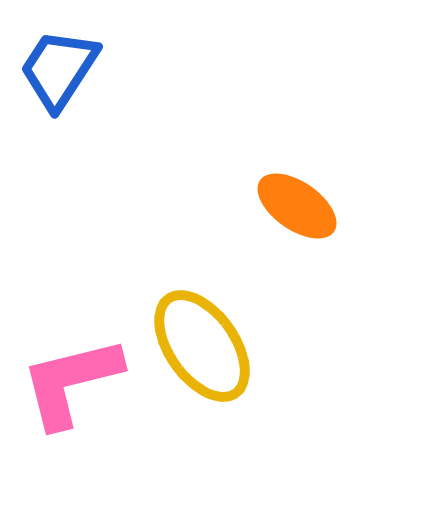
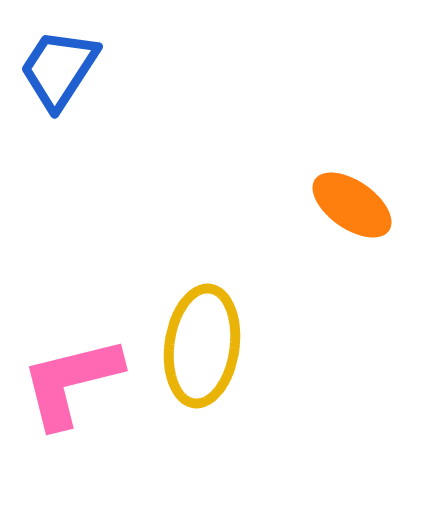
orange ellipse: moved 55 px right, 1 px up
yellow ellipse: rotated 43 degrees clockwise
